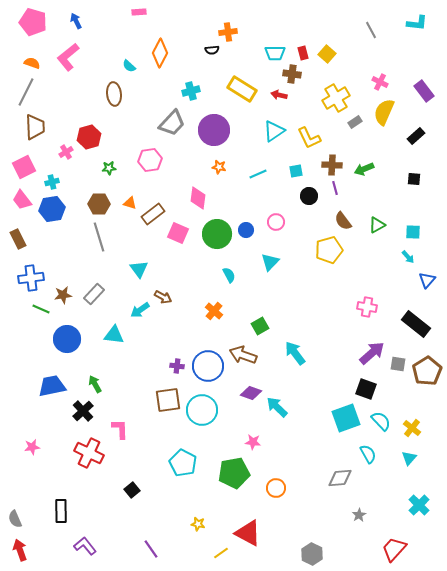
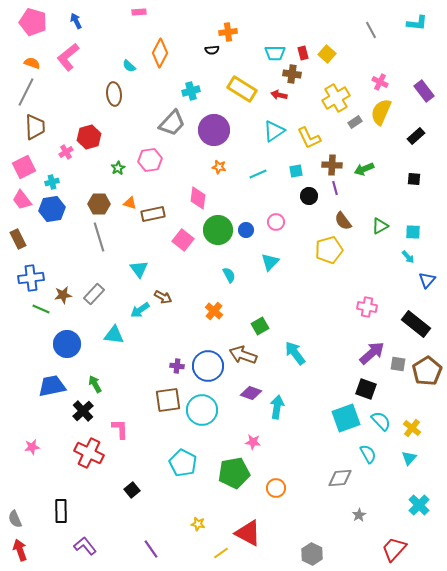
yellow semicircle at (384, 112): moved 3 px left
green star at (109, 168): moved 9 px right; rotated 24 degrees counterclockwise
brown rectangle at (153, 214): rotated 25 degrees clockwise
green triangle at (377, 225): moved 3 px right, 1 px down
pink square at (178, 233): moved 5 px right, 7 px down; rotated 15 degrees clockwise
green circle at (217, 234): moved 1 px right, 4 px up
blue circle at (67, 339): moved 5 px down
cyan arrow at (277, 407): rotated 55 degrees clockwise
